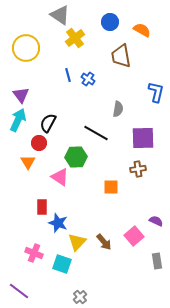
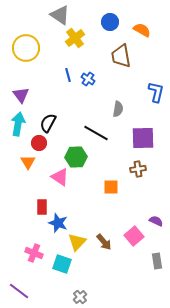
cyan arrow: moved 4 px down; rotated 15 degrees counterclockwise
